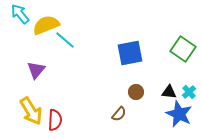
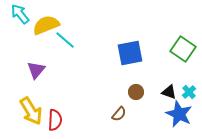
black triangle: rotated 14 degrees clockwise
